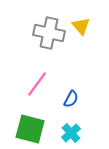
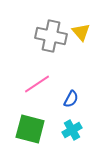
yellow triangle: moved 6 px down
gray cross: moved 2 px right, 3 px down
pink line: rotated 20 degrees clockwise
cyan cross: moved 1 px right, 3 px up; rotated 12 degrees clockwise
